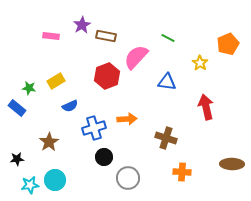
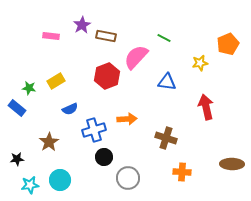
green line: moved 4 px left
yellow star: rotated 28 degrees clockwise
blue semicircle: moved 3 px down
blue cross: moved 2 px down
cyan circle: moved 5 px right
